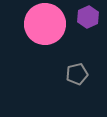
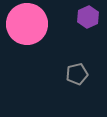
pink circle: moved 18 px left
